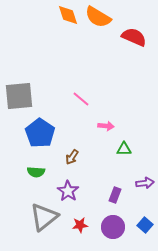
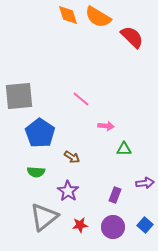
red semicircle: moved 2 px left; rotated 20 degrees clockwise
brown arrow: rotated 91 degrees counterclockwise
